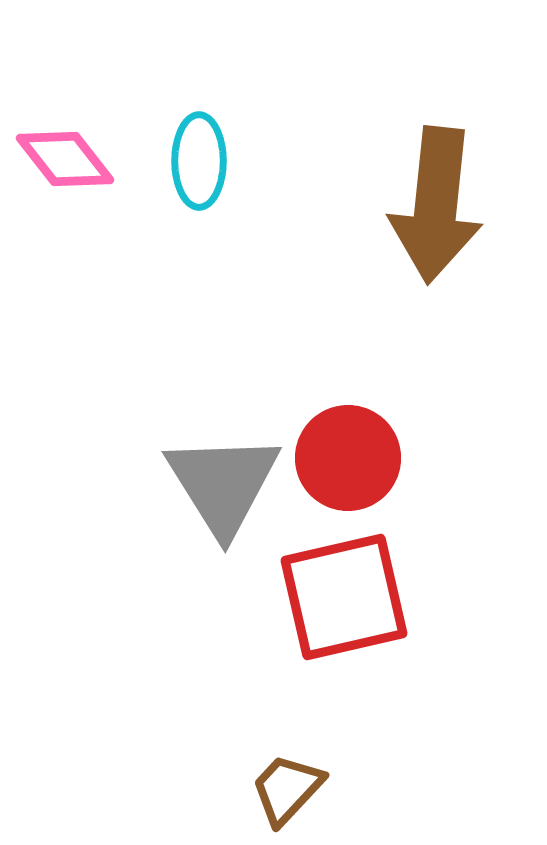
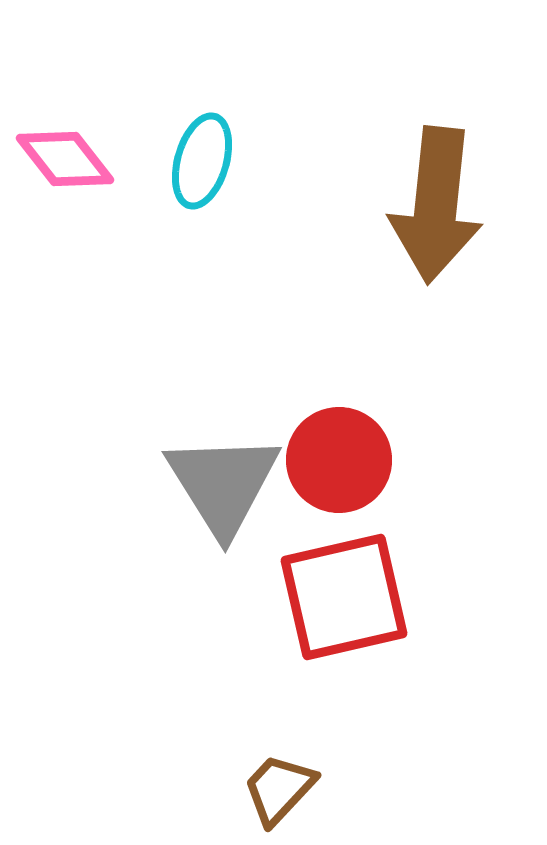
cyan ellipse: moved 3 px right; rotated 16 degrees clockwise
red circle: moved 9 px left, 2 px down
brown trapezoid: moved 8 px left
